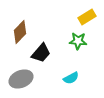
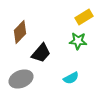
yellow rectangle: moved 3 px left
